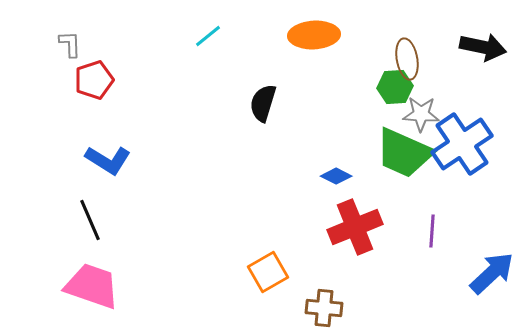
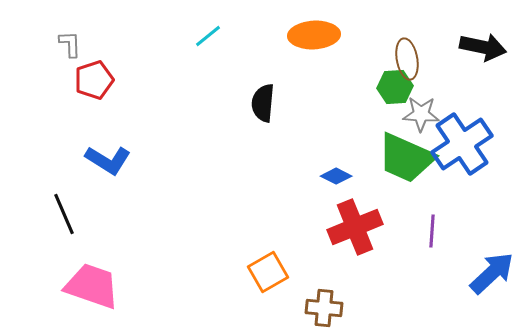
black semicircle: rotated 12 degrees counterclockwise
green trapezoid: moved 2 px right, 5 px down
black line: moved 26 px left, 6 px up
